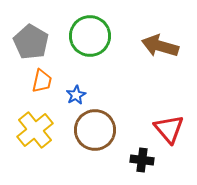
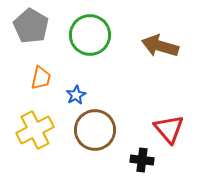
green circle: moved 1 px up
gray pentagon: moved 16 px up
orange trapezoid: moved 1 px left, 3 px up
yellow cross: rotated 12 degrees clockwise
